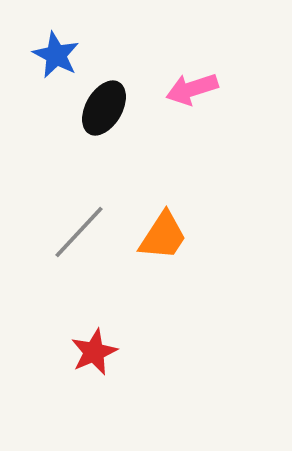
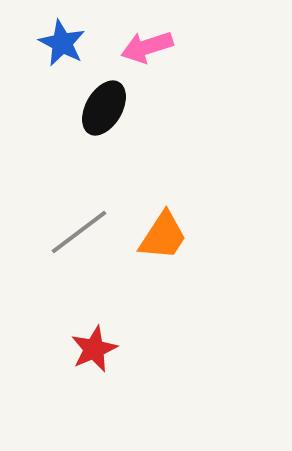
blue star: moved 6 px right, 12 px up
pink arrow: moved 45 px left, 42 px up
gray line: rotated 10 degrees clockwise
red star: moved 3 px up
